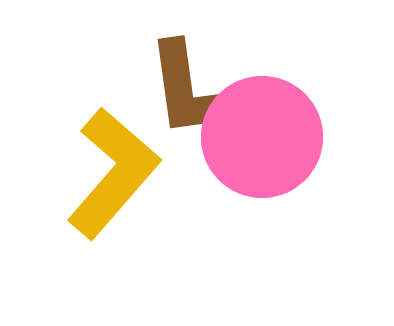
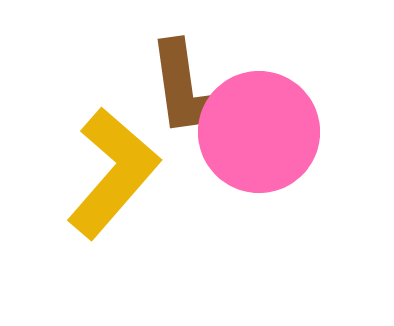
pink circle: moved 3 px left, 5 px up
